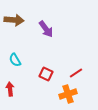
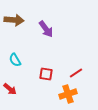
red square: rotated 16 degrees counterclockwise
red arrow: rotated 136 degrees clockwise
